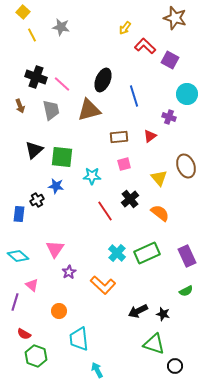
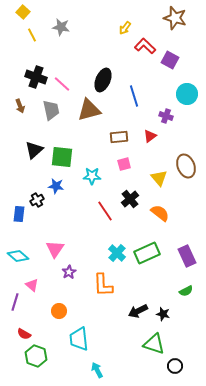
purple cross at (169, 117): moved 3 px left, 1 px up
orange L-shape at (103, 285): rotated 45 degrees clockwise
